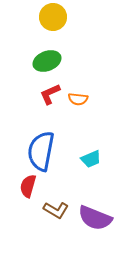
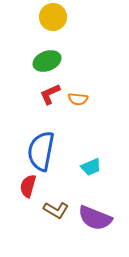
cyan trapezoid: moved 8 px down
